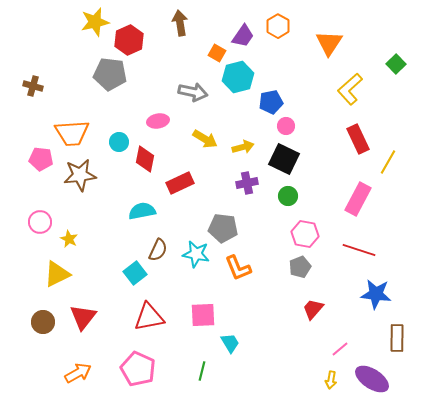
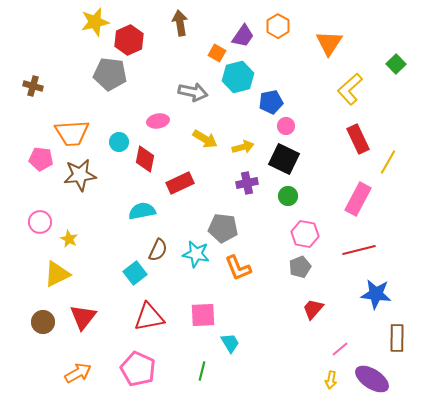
red line at (359, 250): rotated 32 degrees counterclockwise
